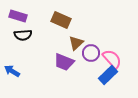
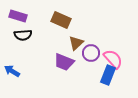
pink semicircle: moved 1 px right
blue rectangle: rotated 24 degrees counterclockwise
